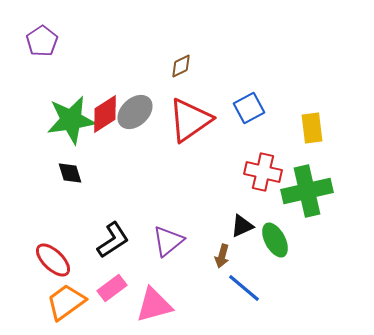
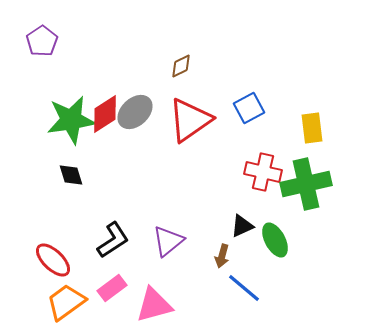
black diamond: moved 1 px right, 2 px down
green cross: moved 1 px left, 7 px up
